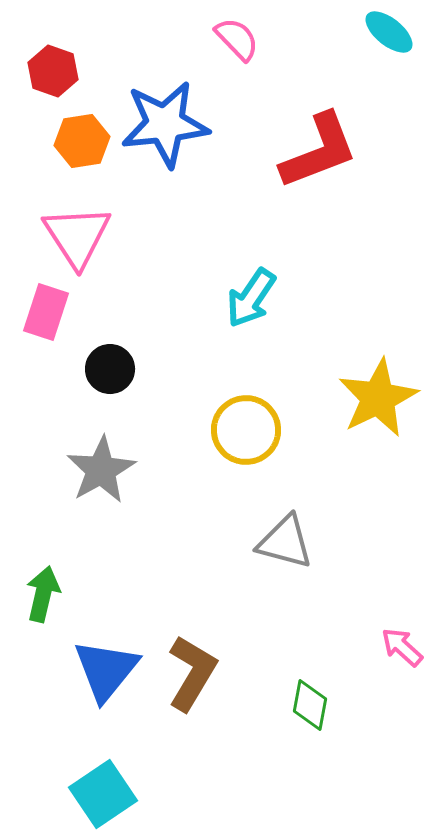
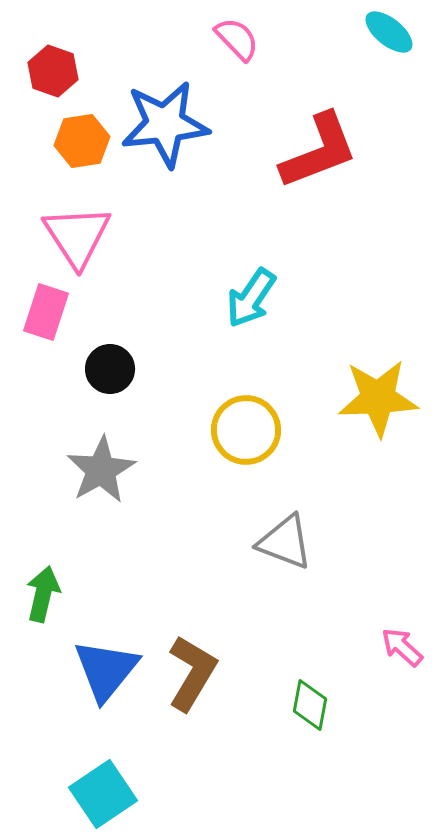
yellow star: rotated 24 degrees clockwise
gray triangle: rotated 6 degrees clockwise
